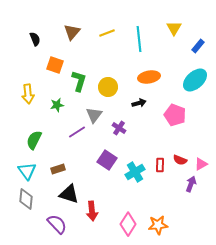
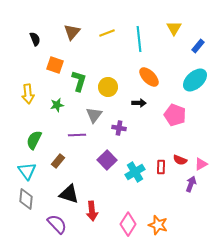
orange ellipse: rotated 55 degrees clockwise
black arrow: rotated 16 degrees clockwise
purple cross: rotated 24 degrees counterclockwise
purple line: moved 3 px down; rotated 30 degrees clockwise
purple square: rotated 12 degrees clockwise
red rectangle: moved 1 px right, 2 px down
brown rectangle: moved 8 px up; rotated 32 degrees counterclockwise
orange star: rotated 24 degrees clockwise
